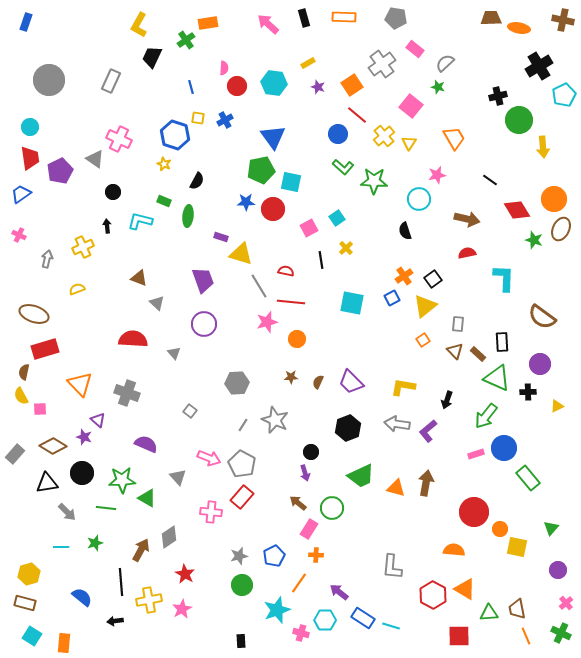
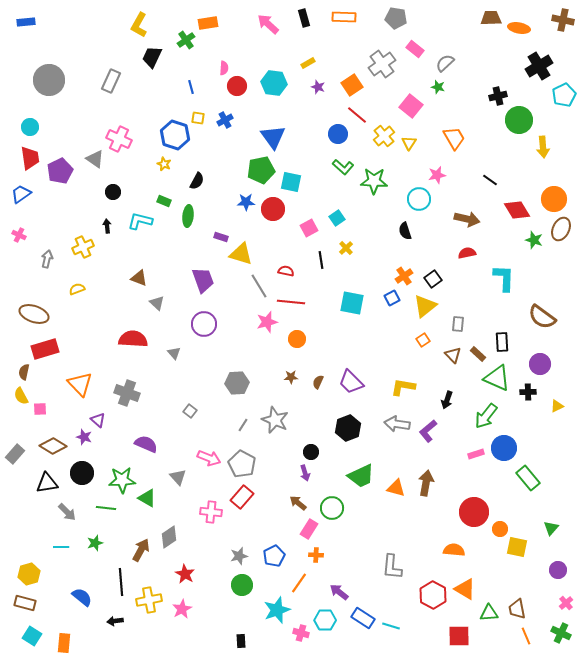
blue rectangle at (26, 22): rotated 66 degrees clockwise
brown triangle at (455, 351): moved 2 px left, 4 px down
